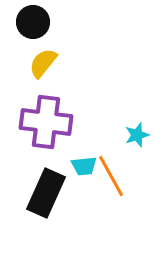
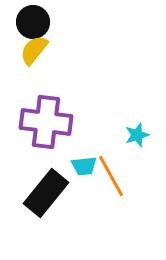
yellow semicircle: moved 9 px left, 13 px up
black rectangle: rotated 15 degrees clockwise
